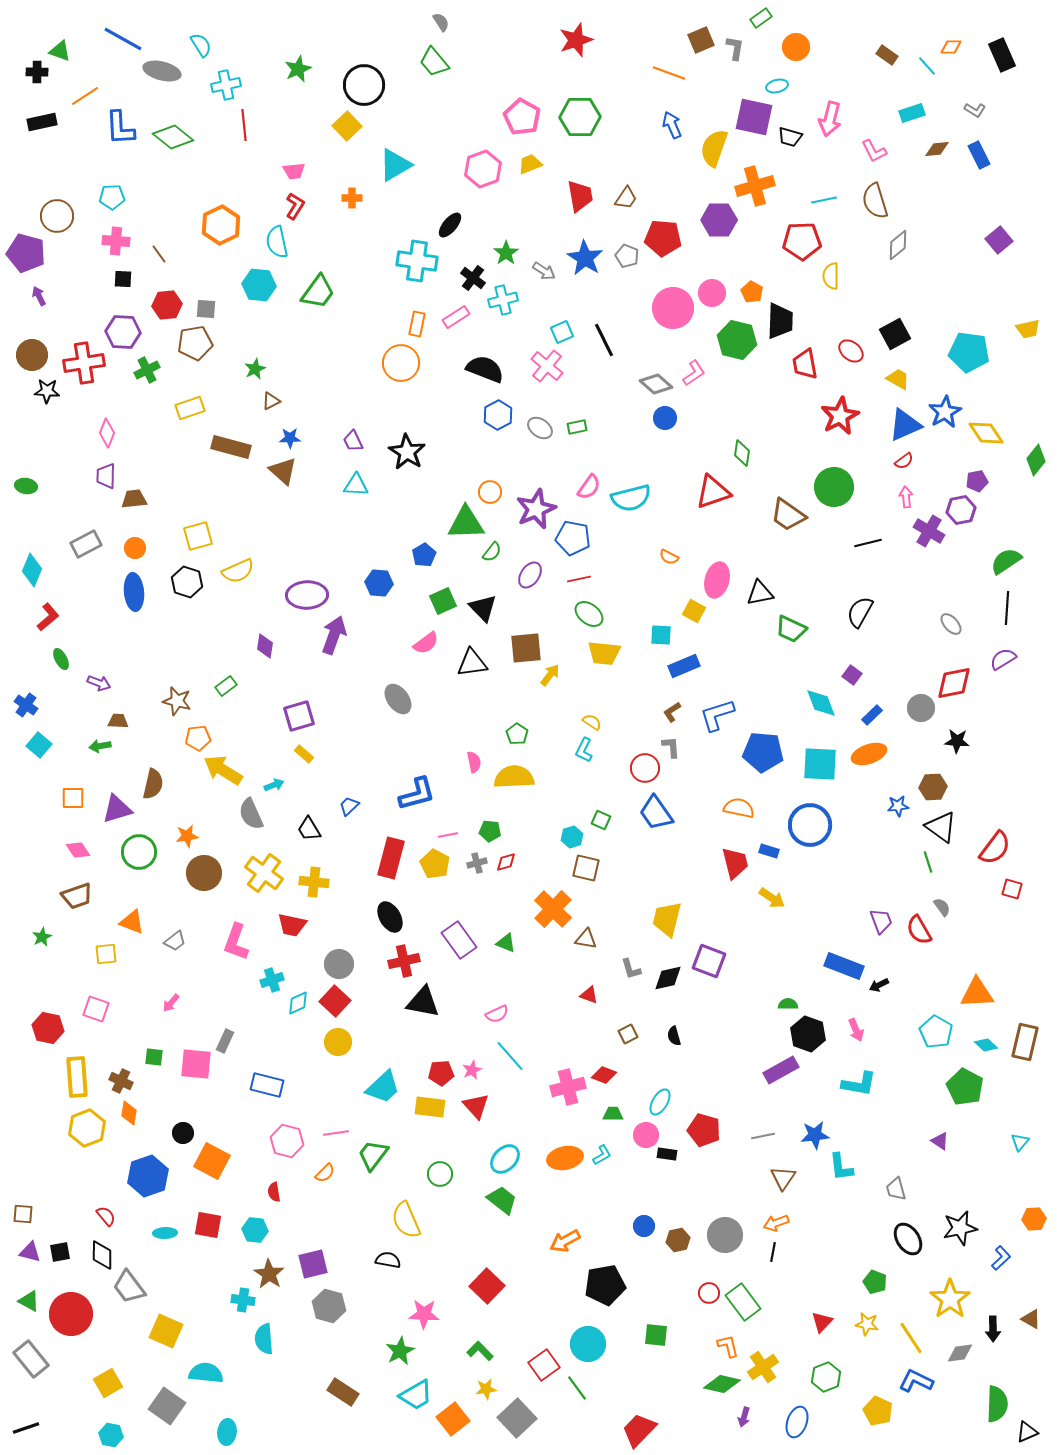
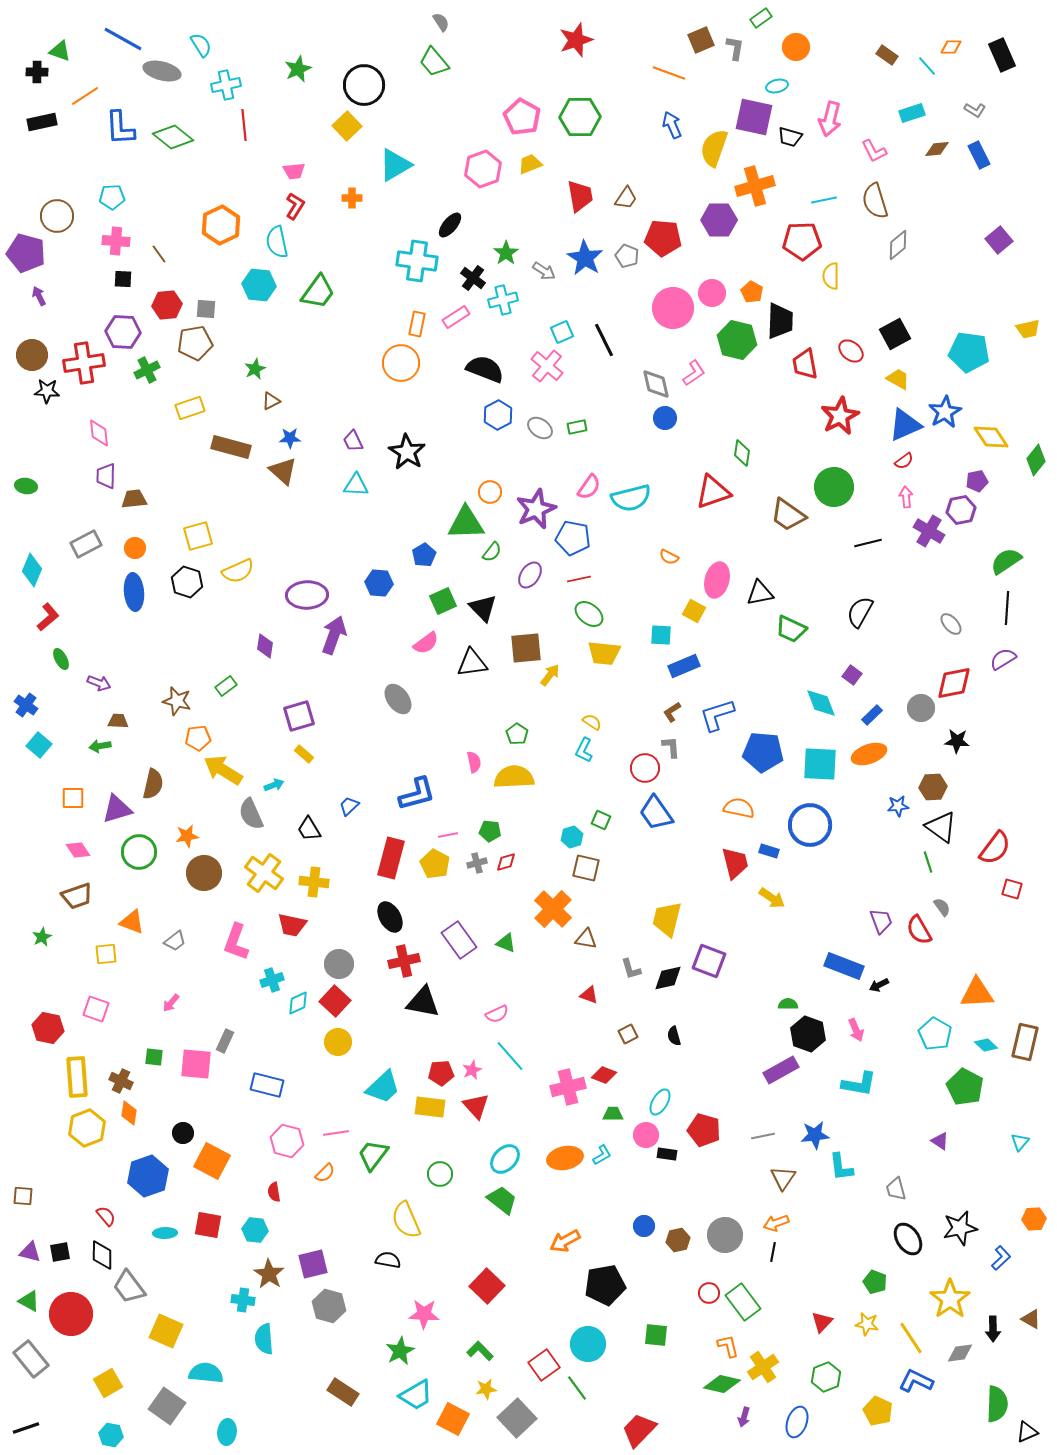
gray diamond at (656, 384): rotated 36 degrees clockwise
pink diamond at (107, 433): moved 8 px left; rotated 28 degrees counterclockwise
yellow diamond at (986, 433): moved 5 px right, 4 px down
cyan pentagon at (936, 1032): moved 1 px left, 2 px down
brown square at (23, 1214): moved 18 px up
orange square at (453, 1419): rotated 24 degrees counterclockwise
